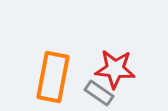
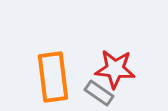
orange rectangle: rotated 18 degrees counterclockwise
